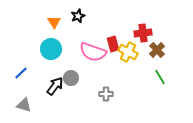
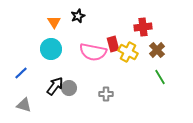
red cross: moved 6 px up
pink semicircle: rotated 8 degrees counterclockwise
gray circle: moved 2 px left, 10 px down
